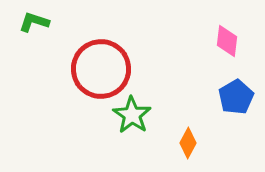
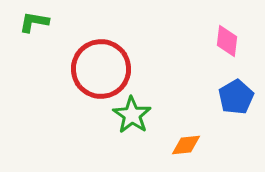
green L-shape: rotated 8 degrees counterclockwise
orange diamond: moved 2 px left, 2 px down; rotated 56 degrees clockwise
